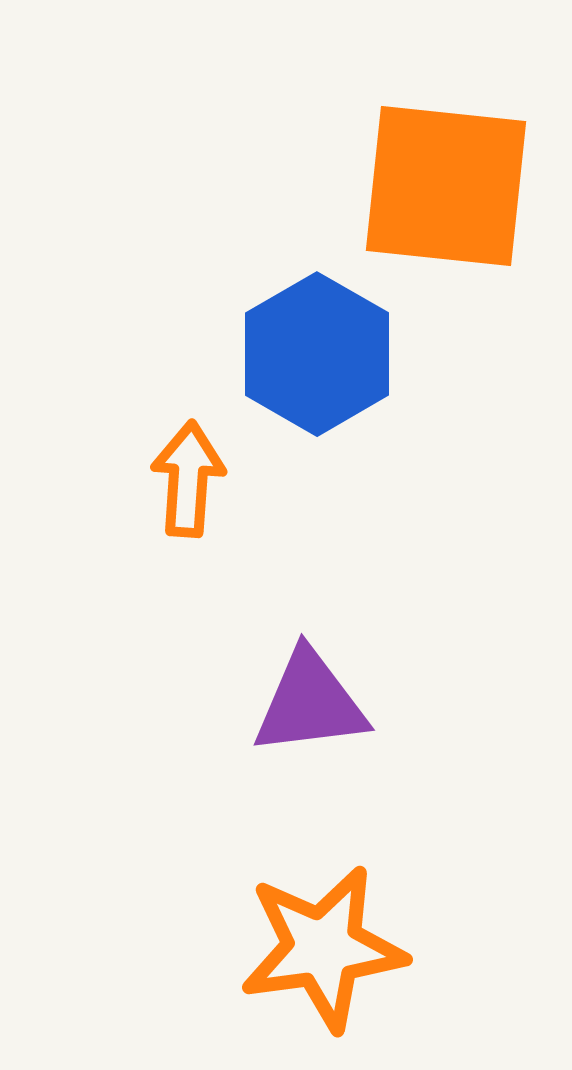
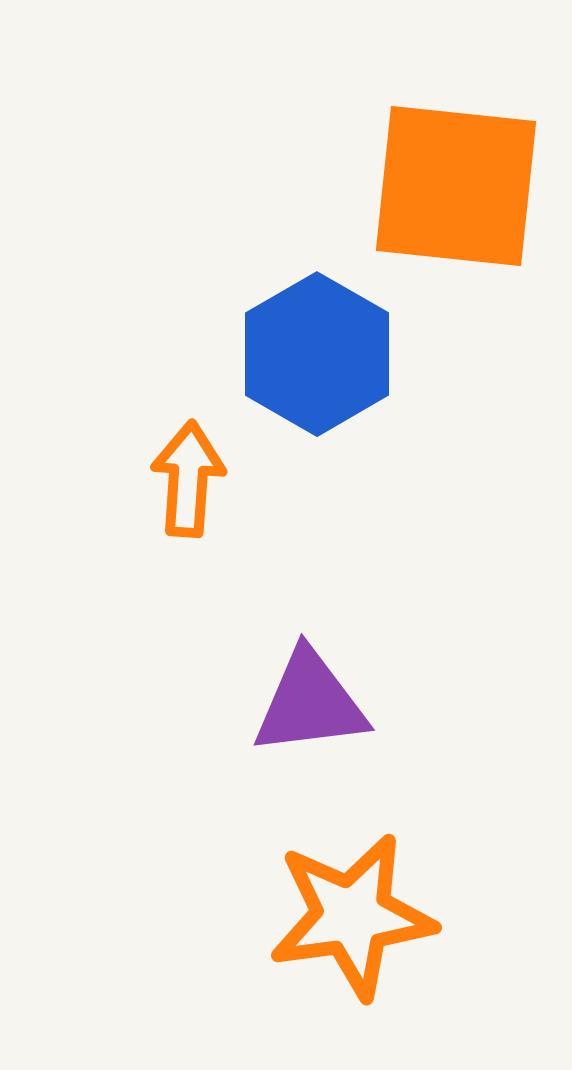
orange square: moved 10 px right
orange star: moved 29 px right, 32 px up
